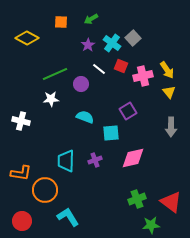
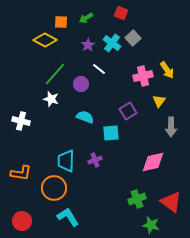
green arrow: moved 5 px left, 1 px up
yellow diamond: moved 18 px right, 2 px down
red square: moved 53 px up
green line: rotated 25 degrees counterclockwise
yellow triangle: moved 10 px left, 9 px down; rotated 16 degrees clockwise
white star: rotated 21 degrees clockwise
pink diamond: moved 20 px right, 4 px down
orange circle: moved 9 px right, 2 px up
green star: rotated 18 degrees clockwise
